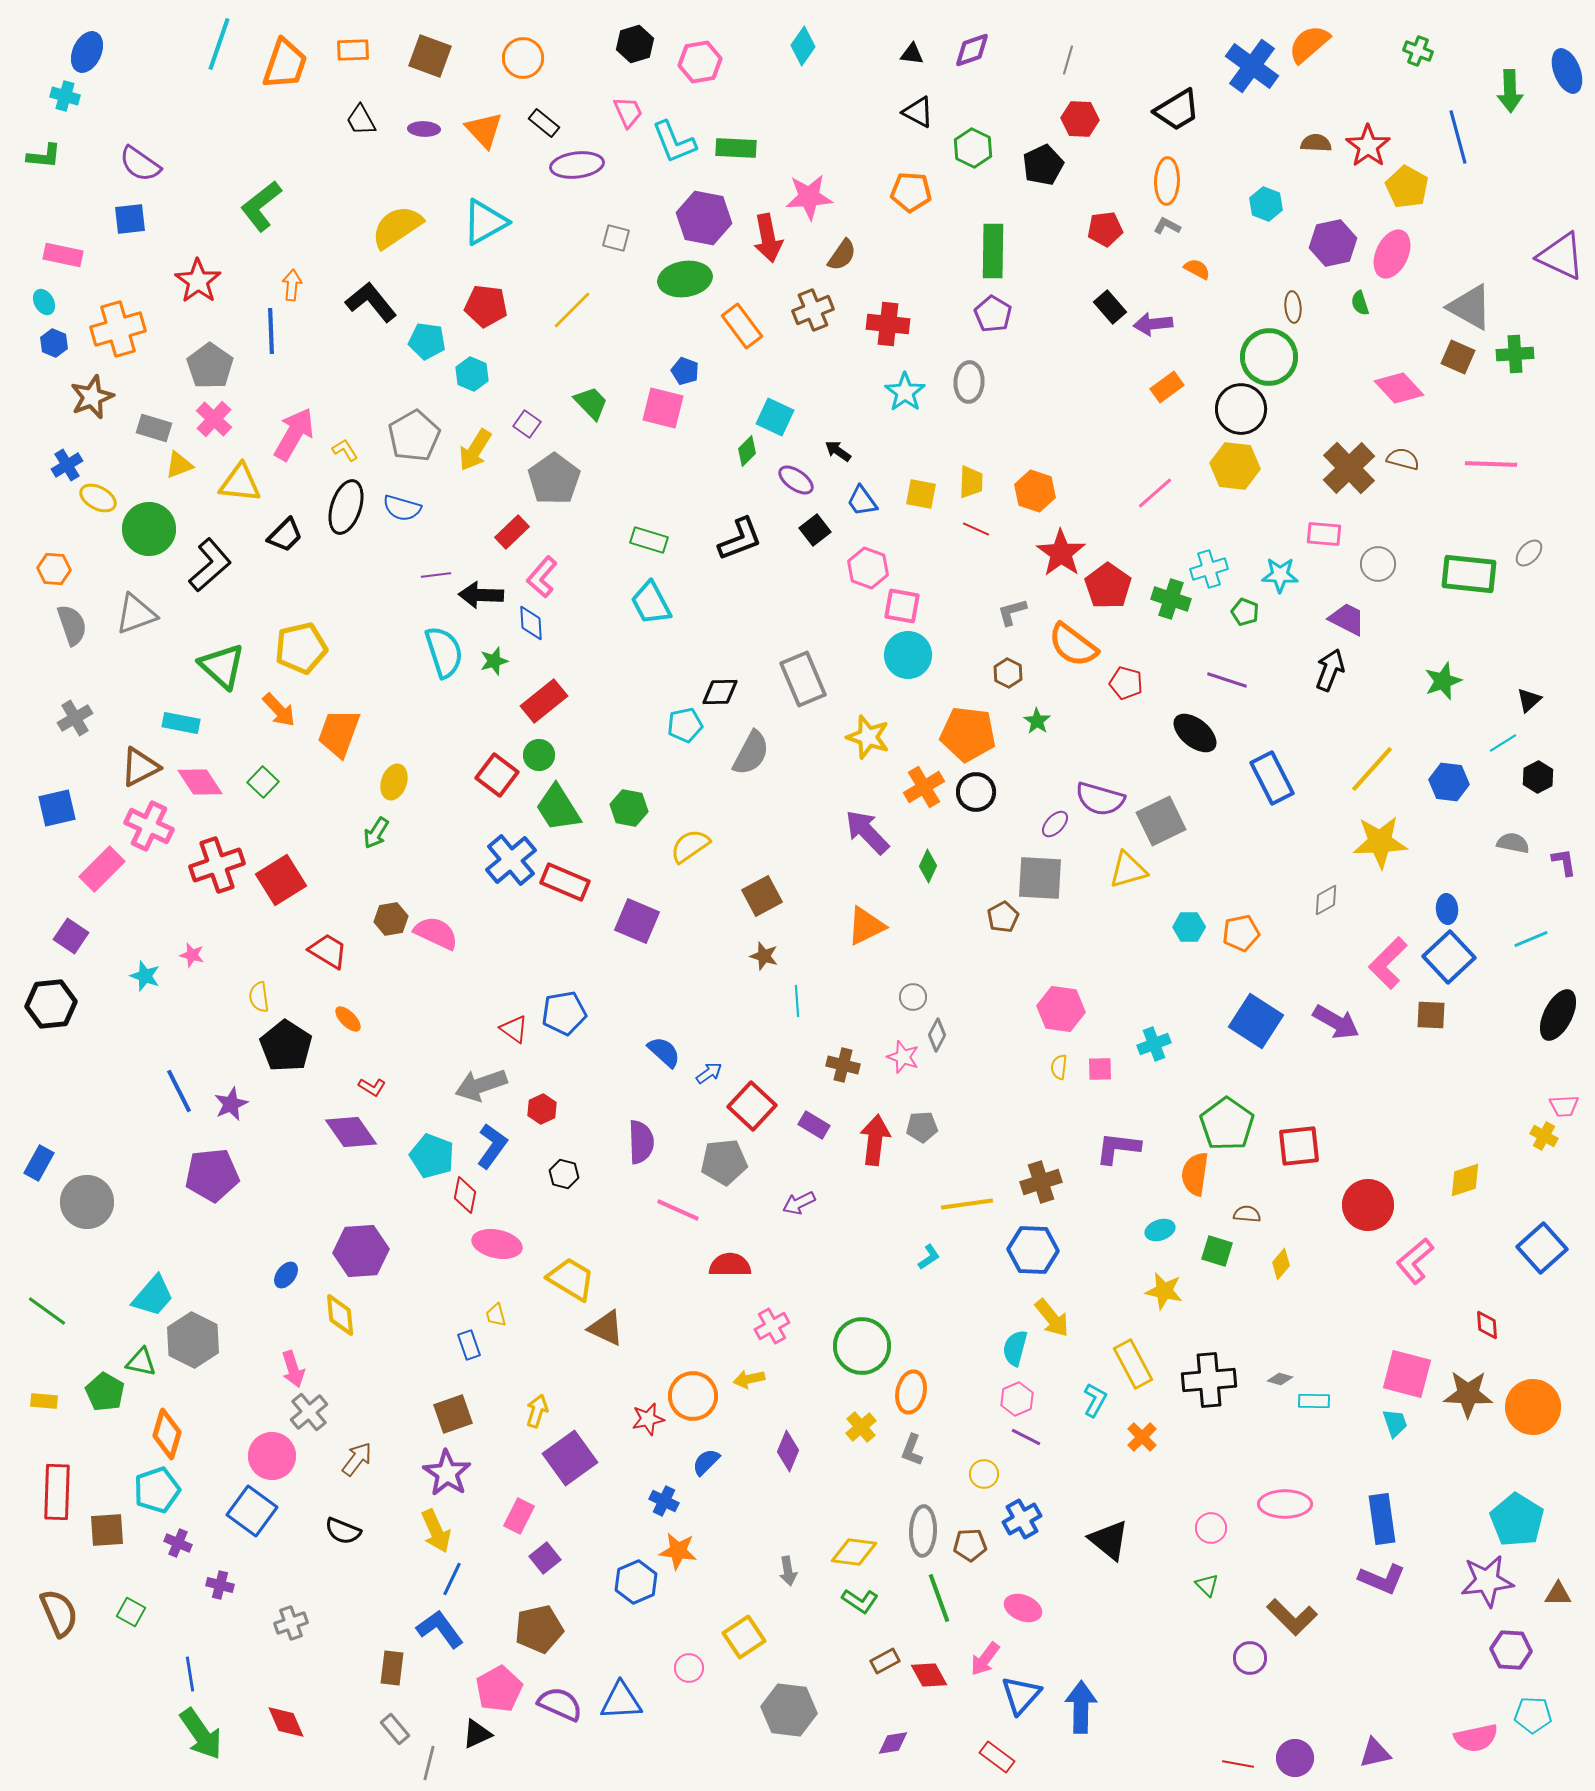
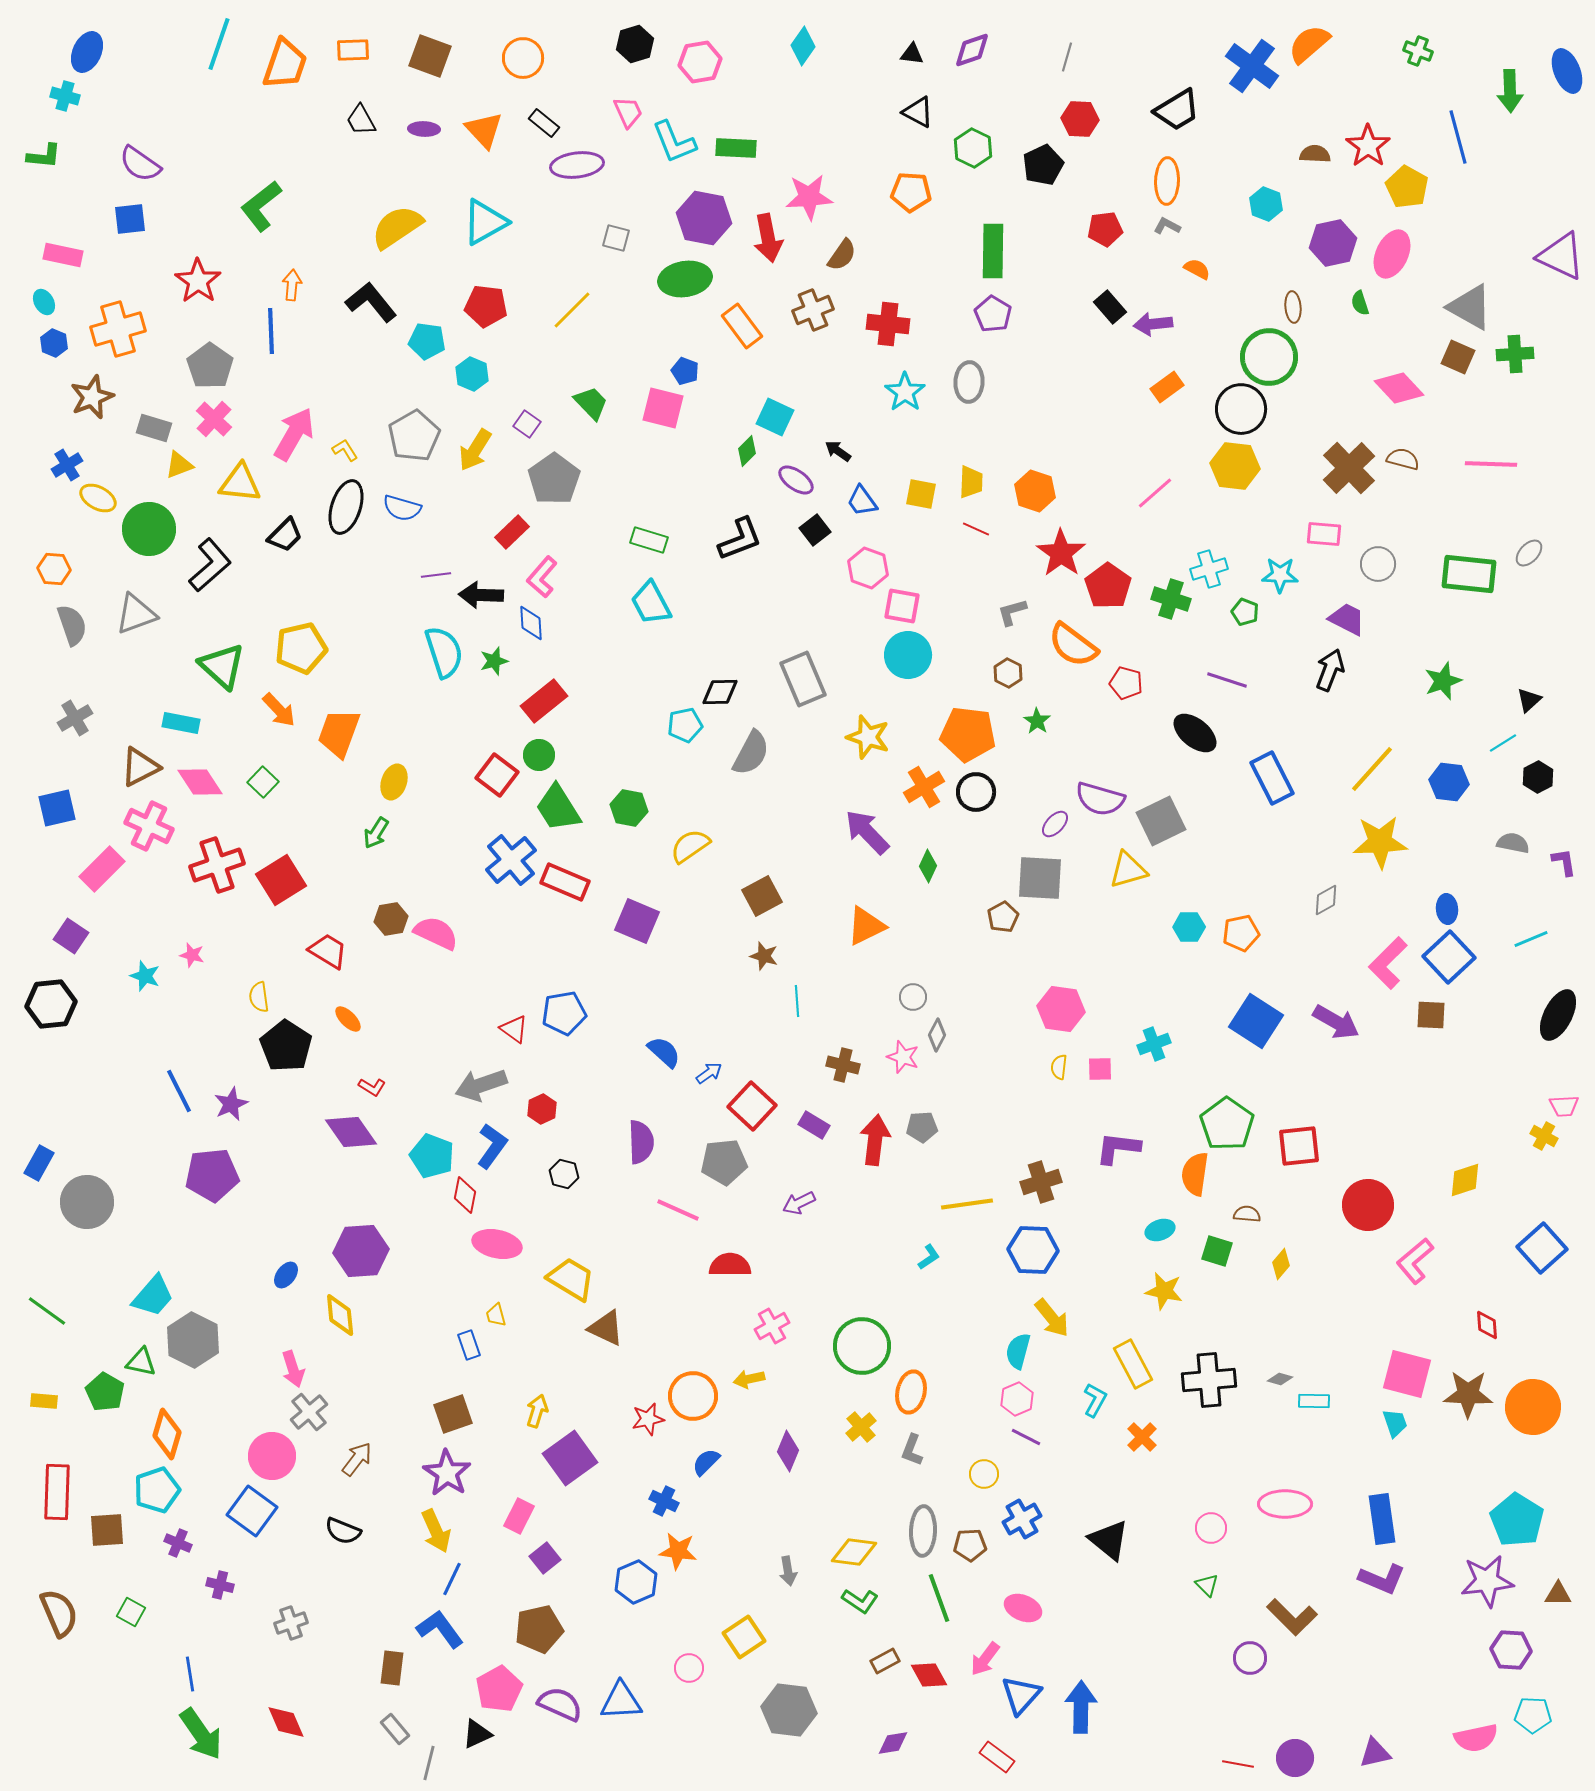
gray line at (1068, 60): moved 1 px left, 3 px up
brown semicircle at (1316, 143): moved 1 px left, 11 px down
cyan semicircle at (1015, 1348): moved 3 px right, 3 px down
